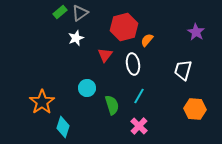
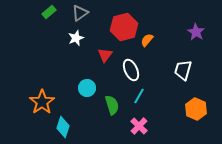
green rectangle: moved 11 px left
white ellipse: moved 2 px left, 6 px down; rotated 15 degrees counterclockwise
orange hexagon: moved 1 px right; rotated 20 degrees clockwise
